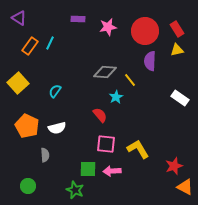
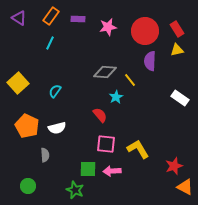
orange rectangle: moved 21 px right, 30 px up
